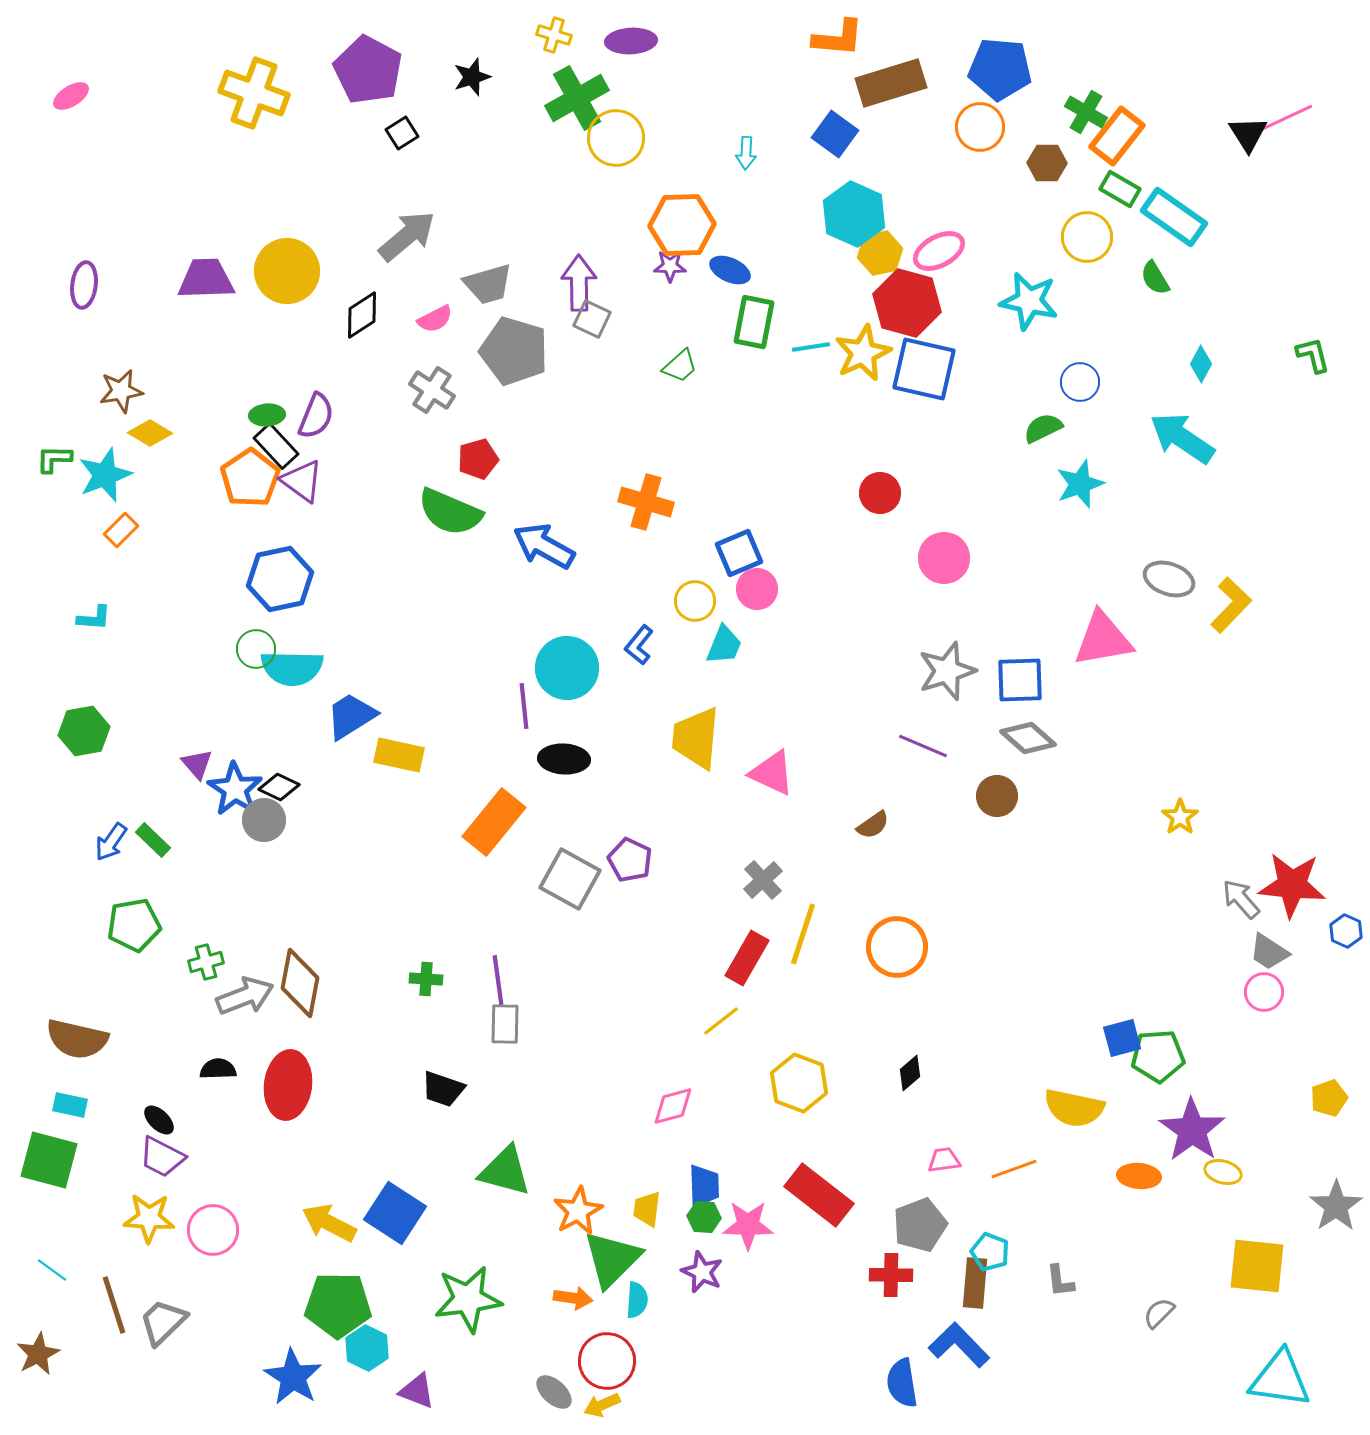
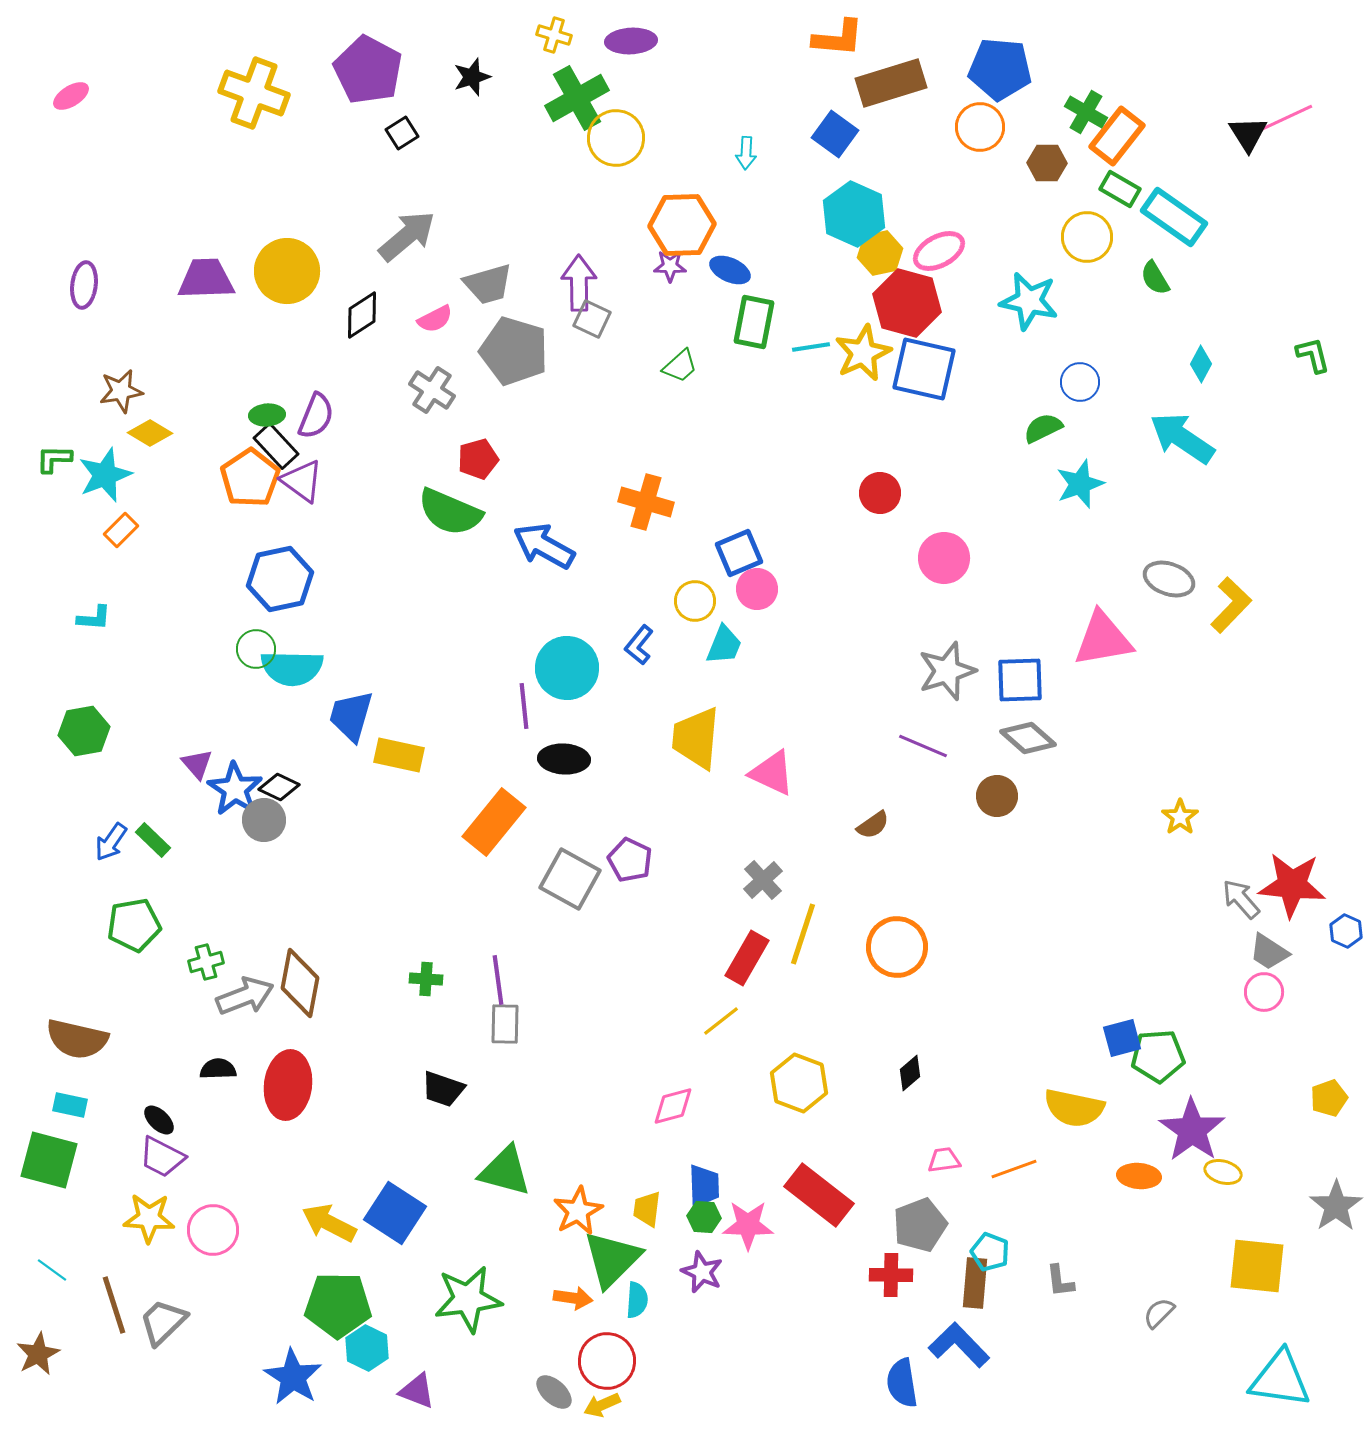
blue trapezoid at (351, 716): rotated 42 degrees counterclockwise
